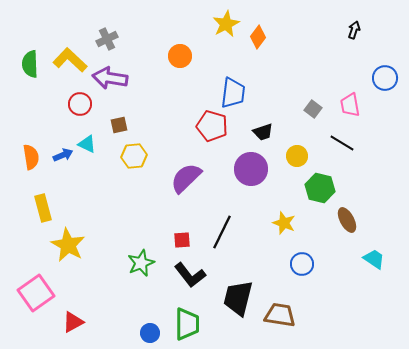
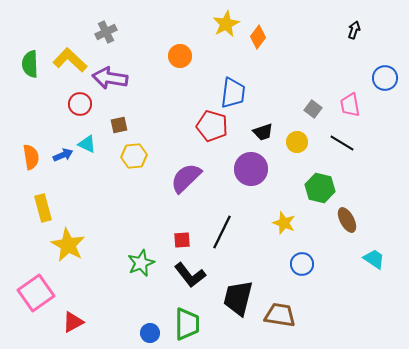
gray cross at (107, 39): moved 1 px left, 7 px up
yellow circle at (297, 156): moved 14 px up
